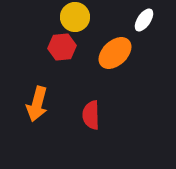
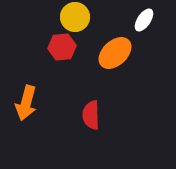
orange arrow: moved 11 px left, 1 px up
